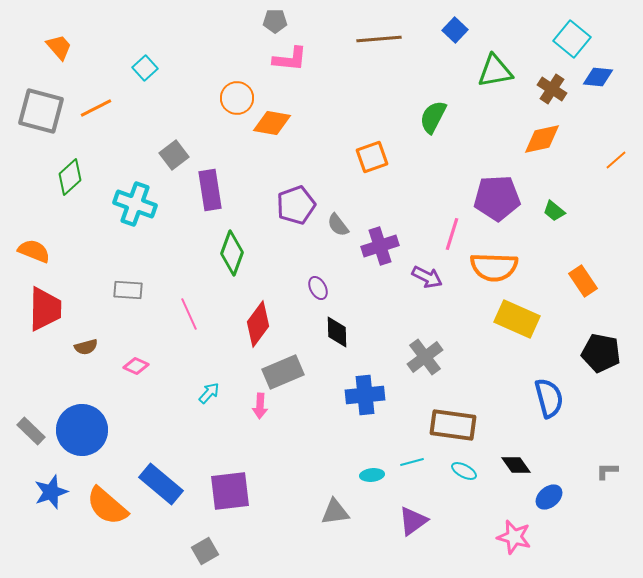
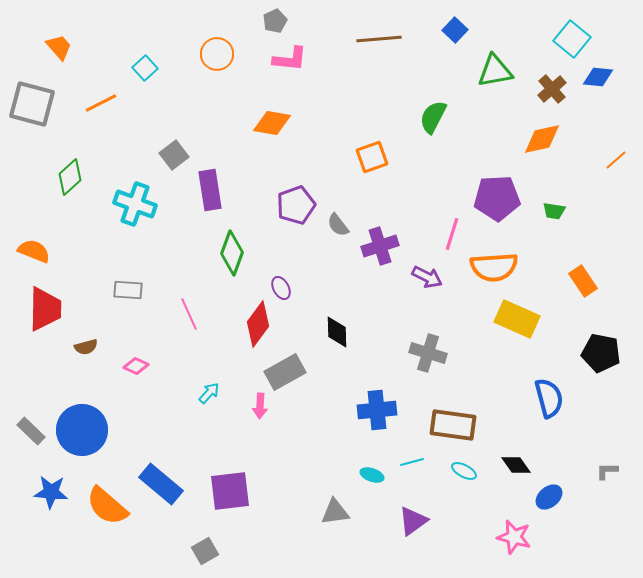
gray pentagon at (275, 21): rotated 25 degrees counterclockwise
brown cross at (552, 89): rotated 16 degrees clockwise
orange circle at (237, 98): moved 20 px left, 44 px up
orange line at (96, 108): moved 5 px right, 5 px up
gray square at (41, 111): moved 9 px left, 7 px up
green trapezoid at (554, 211): rotated 30 degrees counterclockwise
orange semicircle at (494, 267): rotated 6 degrees counterclockwise
purple ellipse at (318, 288): moved 37 px left
gray cross at (425, 357): moved 3 px right, 4 px up; rotated 36 degrees counterclockwise
gray rectangle at (283, 372): moved 2 px right; rotated 6 degrees counterclockwise
blue cross at (365, 395): moved 12 px right, 15 px down
cyan ellipse at (372, 475): rotated 25 degrees clockwise
blue star at (51, 492): rotated 24 degrees clockwise
